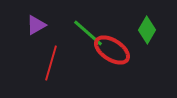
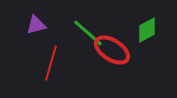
purple triangle: rotated 15 degrees clockwise
green diamond: rotated 32 degrees clockwise
